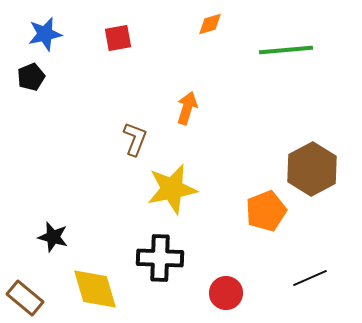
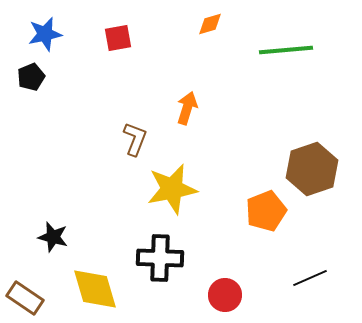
brown hexagon: rotated 9 degrees clockwise
red circle: moved 1 px left, 2 px down
brown rectangle: rotated 6 degrees counterclockwise
